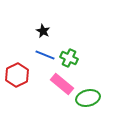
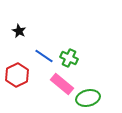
black star: moved 24 px left
blue line: moved 1 px left, 1 px down; rotated 12 degrees clockwise
